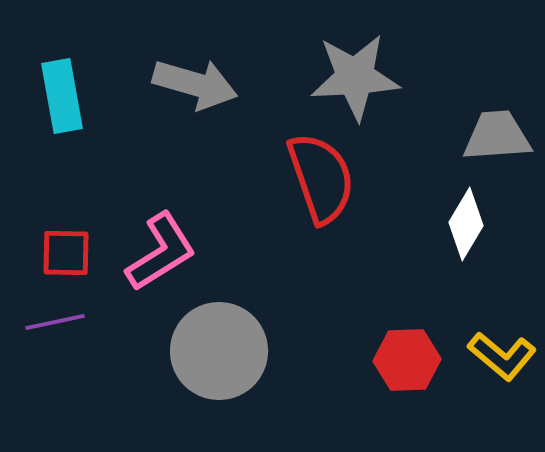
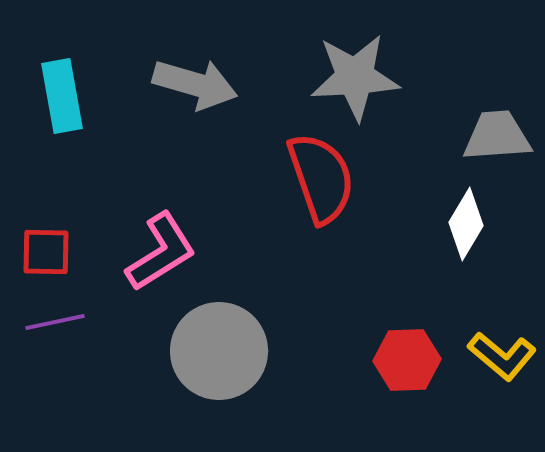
red square: moved 20 px left, 1 px up
